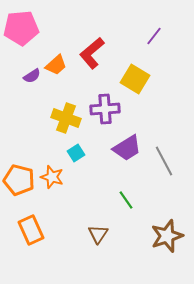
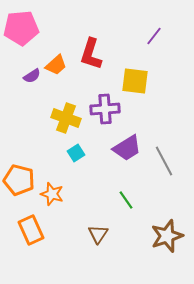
red L-shape: moved 1 px left, 1 px down; rotated 32 degrees counterclockwise
yellow square: moved 2 px down; rotated 24 degrees counterclockwise
orange star: moved 17 px down
